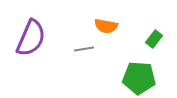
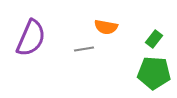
orange semicircle: moved 1 px down
green pentagon: moved 15 px right, 5 px up
